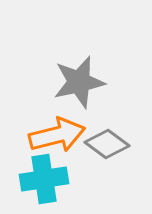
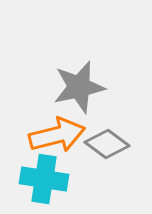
gray star: moved 5 px down
cyan cross: rotated 18 degrees clockwise
